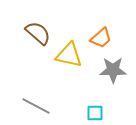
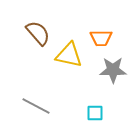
brown semicircle: rotated 8 degrees clockwise
orange trapezoid: rotated 40 degrees clockwise
